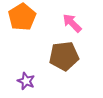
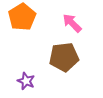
brown pentagon: moved 1 px down
